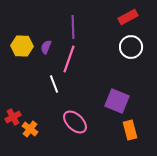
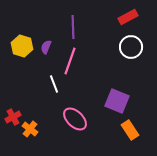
yellow hexagon: rotated 15 degrees clockwise
pink line: moved 1 px right, 2 px down
pink ellipse: moved 3 px up
orange rectangle: rotated 18 degrees counterclockwise
